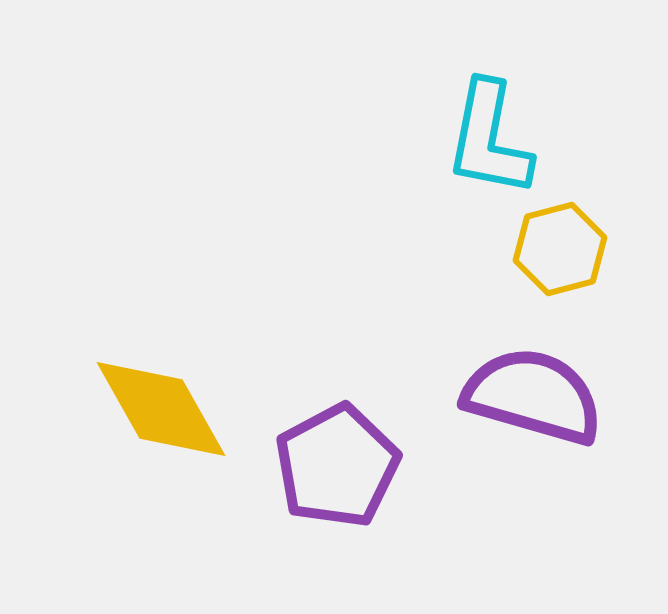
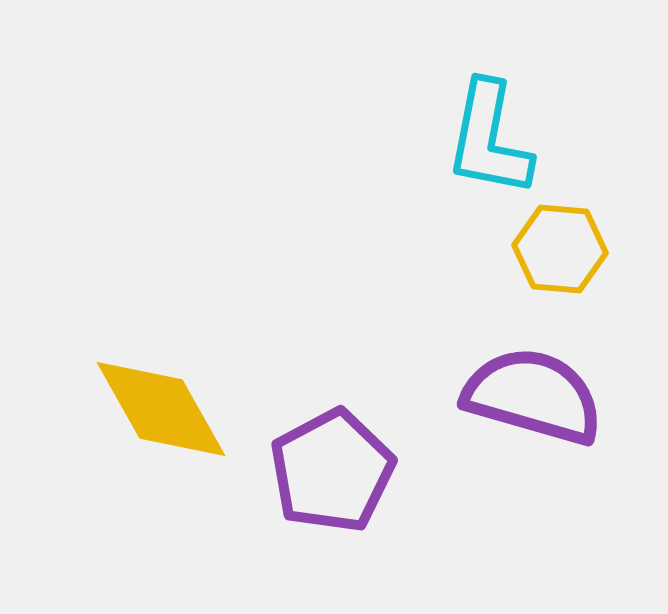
yellow hexagon: rotated 20 degrees clockwise
purple pentagon: moved 5 px left, 5 px down
